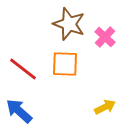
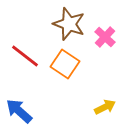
orange square: rotated 32 degrees clockwise
red line: moved 2 px right, 13 px up
